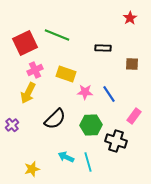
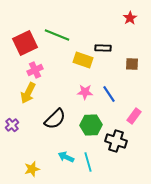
yellow rectangle: moved 17 px right, 14 px up
